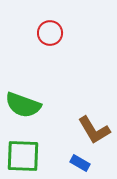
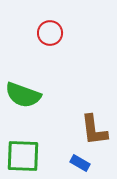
green semicircle: moved 10 px up
brown L-shape: rotated 24 degrees clockwise
